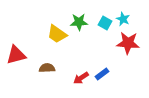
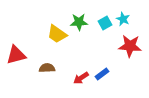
cyan square: rotated 32 degrees clockwise
red star: moved 2 px right, 3 px down
